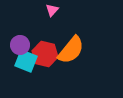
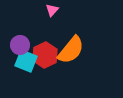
red hexagon: moved 1 px down; rotated 20 degrees clockwise
